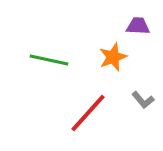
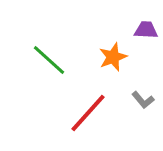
purple trapezoid: moved 8 px right, 4 px down
green line: rotated 30 degrees clockwise
